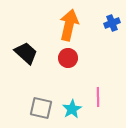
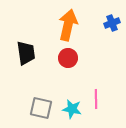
orange arrow: moved 1 px left
black trapezoid: rotated 40 degrees clockwise
pink line: moved 2 px left, 2 px down
cyan star: rotated 30 degrees counterclockwise
